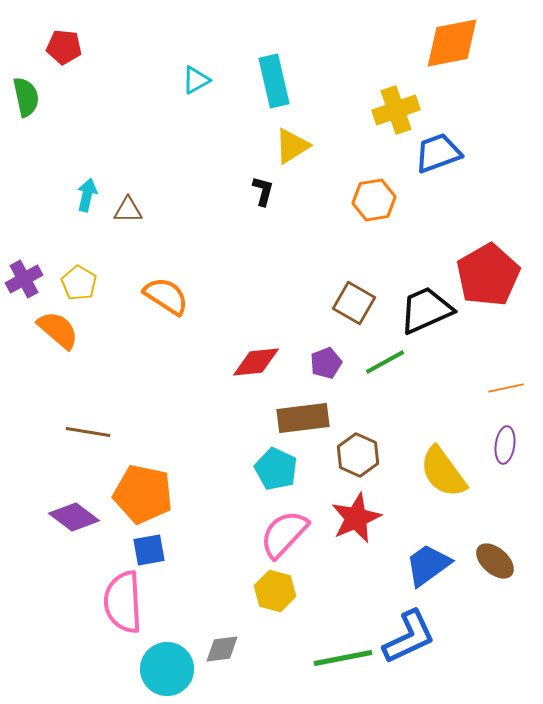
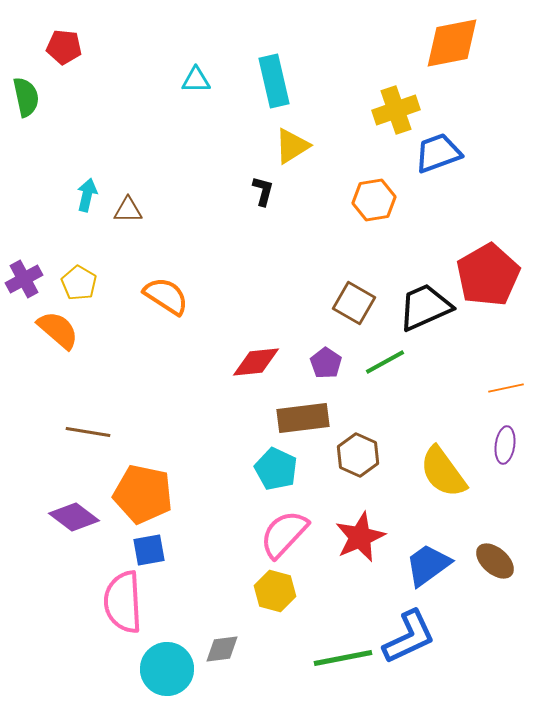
cyan triangle at (196, 80): rotated 28 degrees clockwise
black trapezoid at (426, 310): moved 1 px left, 3 px up
purple pentagon at (326, 363): rotated 16 degrees counterclockwise
red star at (356, 518): moved 4 px right, 19 px down
